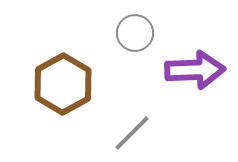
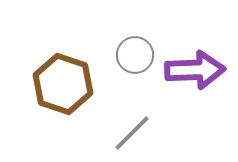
gray circle: moved 22 px down
brown hexagon: rotated 12 degrees counterclockwise
